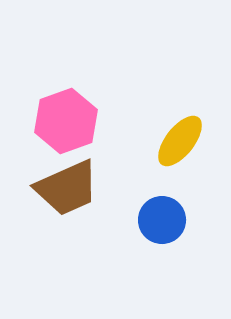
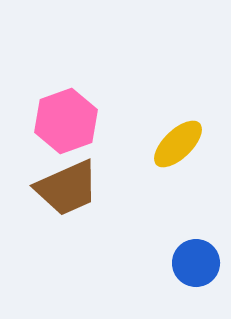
yellow ellipse: moved 2 px left, 3 px down; rotated 8 degrees clockwise
blue circle: moved 34 px right, 43 px down
